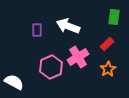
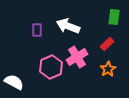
pink cross: moved 1 px left
